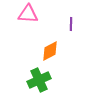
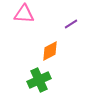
pink triangle: moved 4 px left
purple line: rotated 56 degrees clockwise
